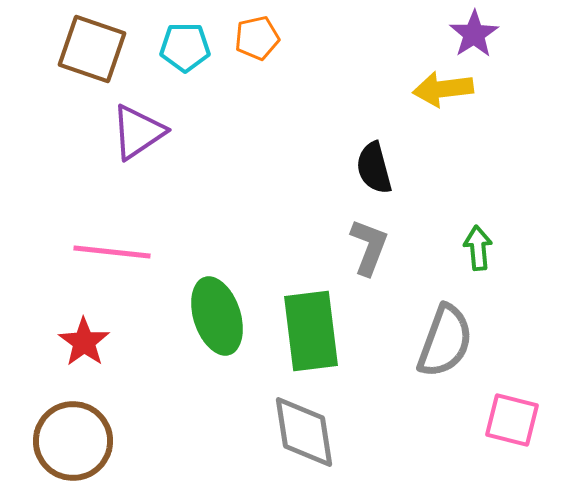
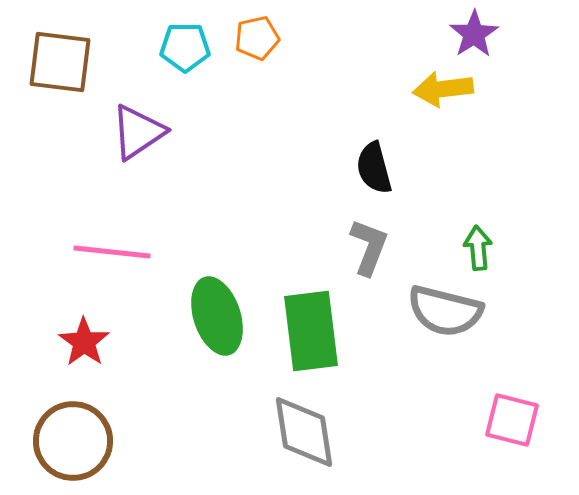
brown square: moved 32 px left, 13 px down; rotated 12 degrees counterclockwise
gray semicircle: moved 30 px up; rotated 84 degrees clockwise
